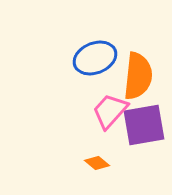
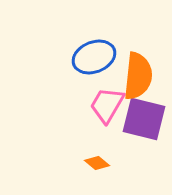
blue ellipse: moved 1 px left, 1 px up
pink trapezoid: moved 3 px left, 6 px up; rotated 12 degrees counterclockwise
purple square: moved 6 px up; rotated 24 degrees clockwise
